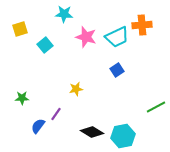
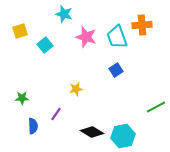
cyan star: rotated 12 degrees clockwise
yellow square: moved 2 px down
cyan trapezoid: rotated 95 degrees clockwise
blue square: moved 1 px left
blue semicircle: moved 5 px left; rotated 140 degrees clockwise
